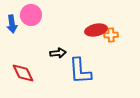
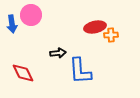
red ellipse: moved 1 px left, 3 px up
